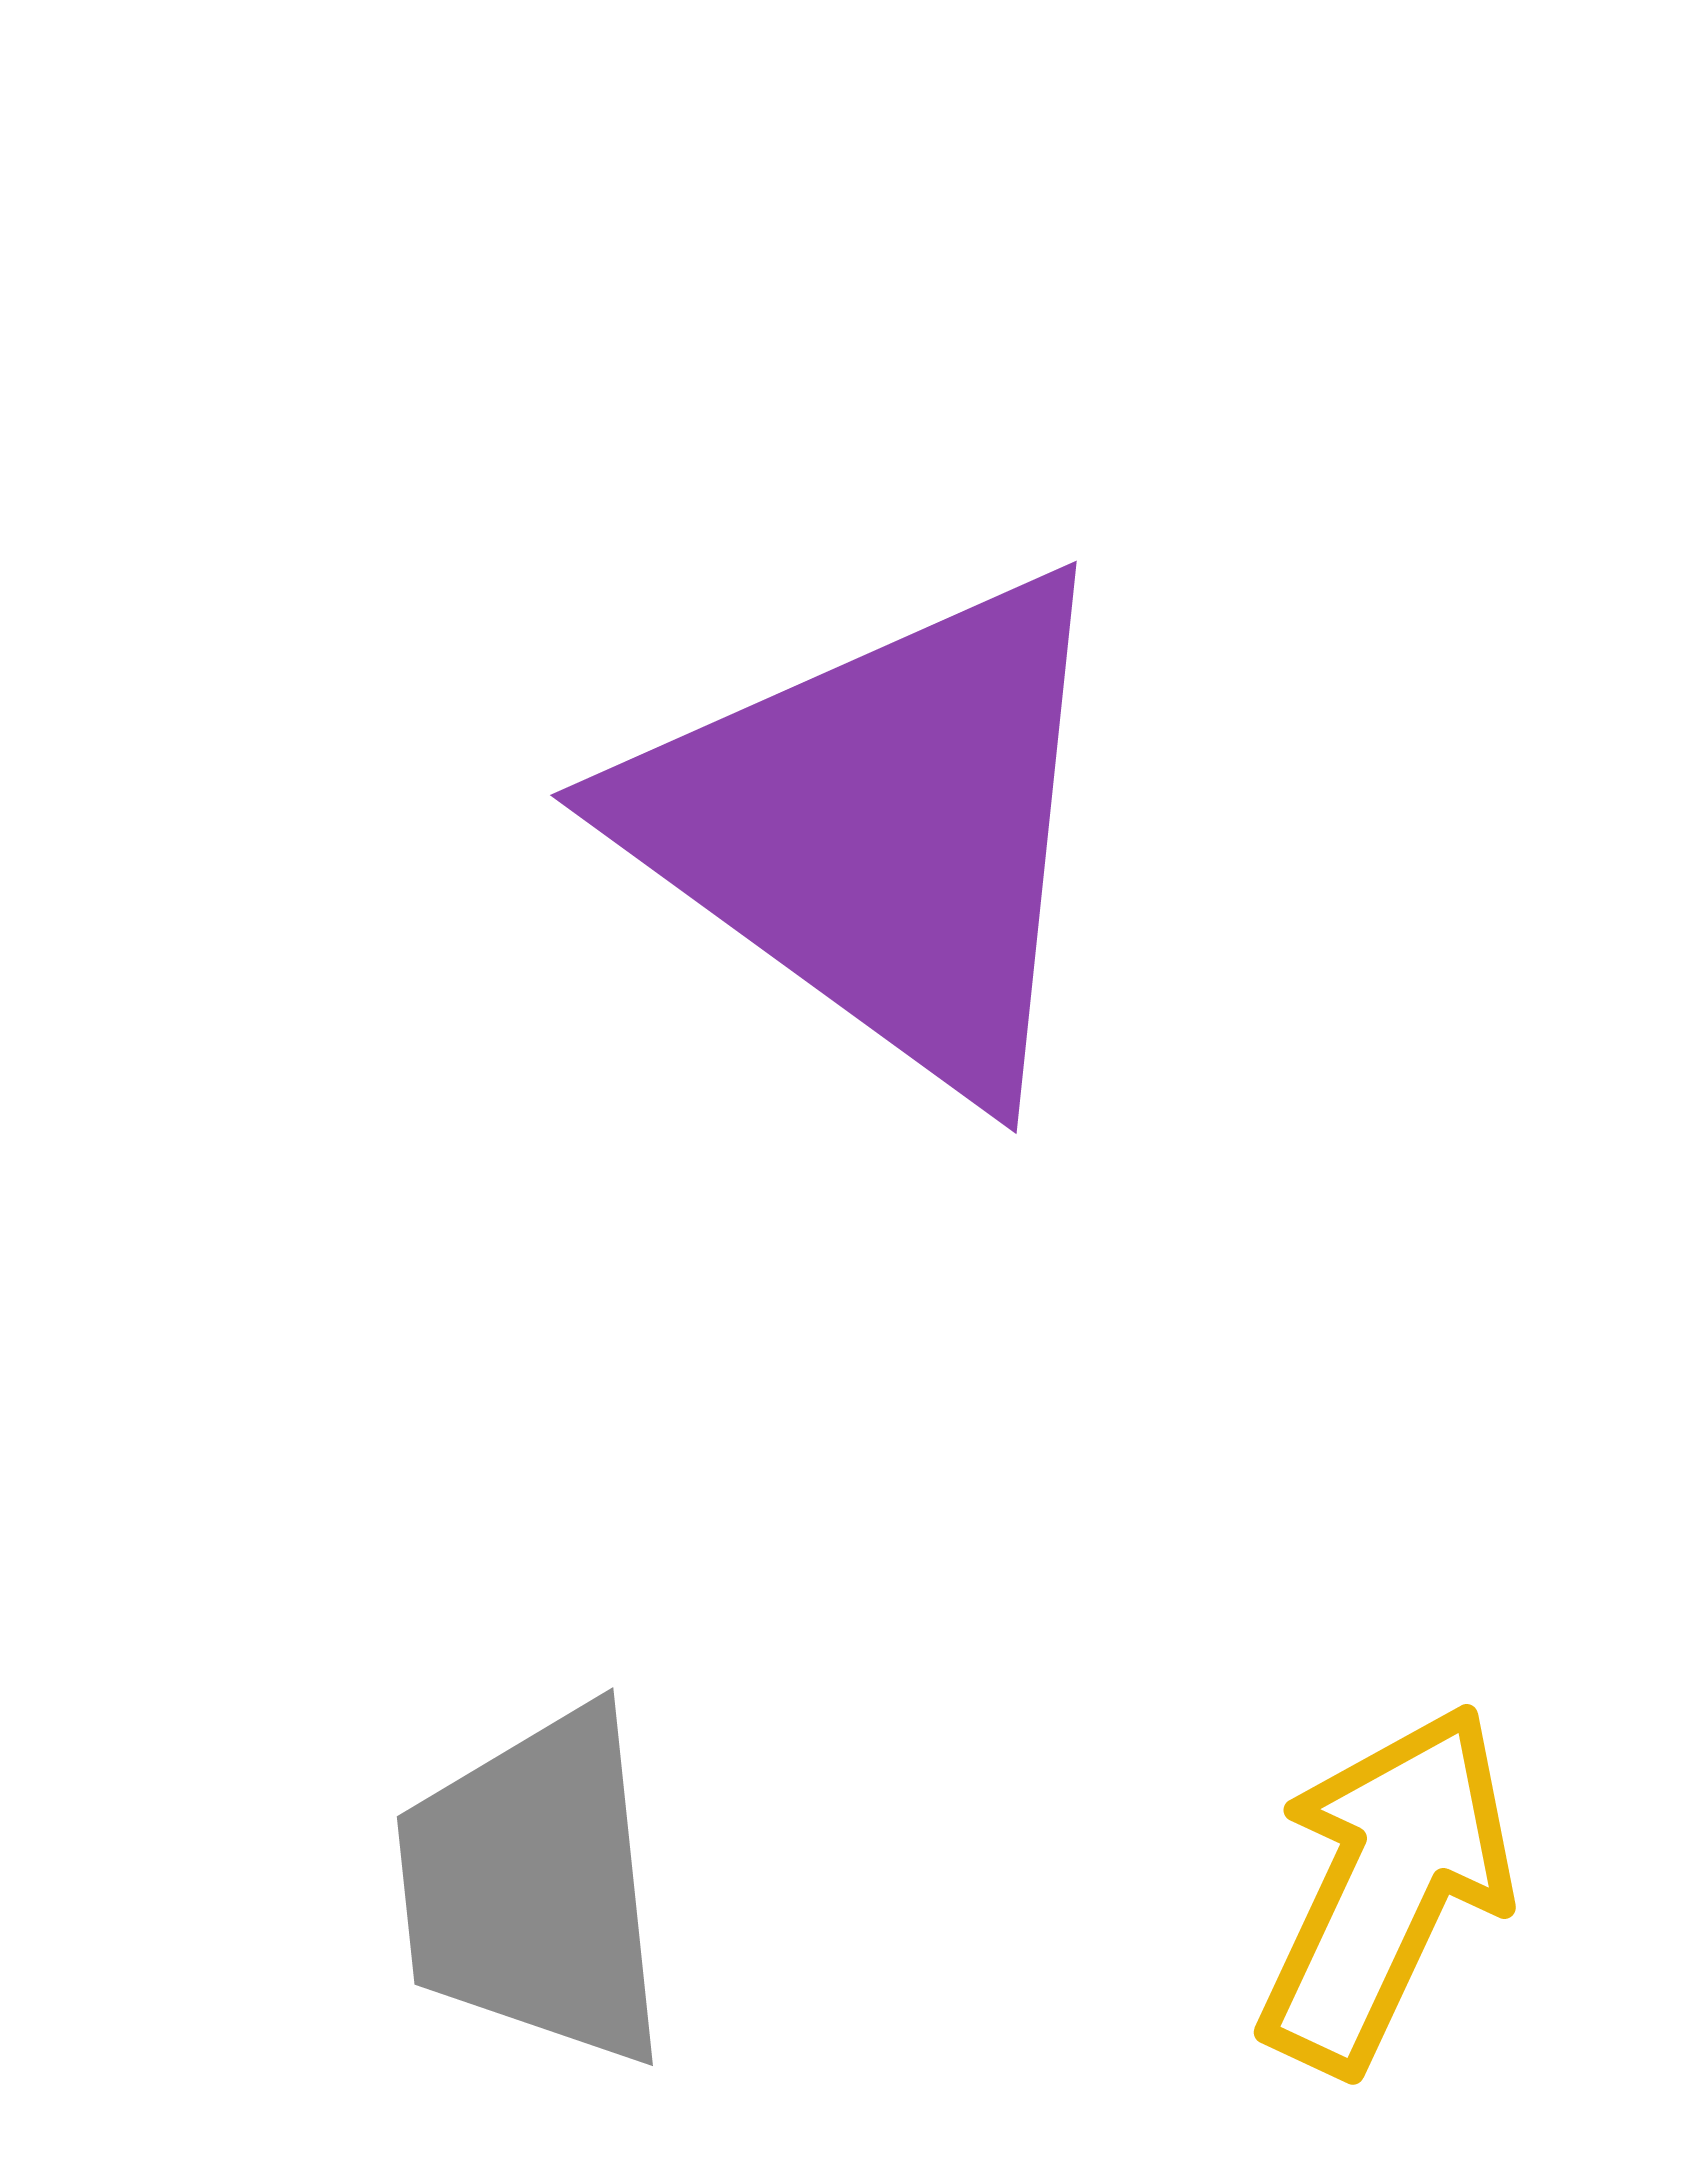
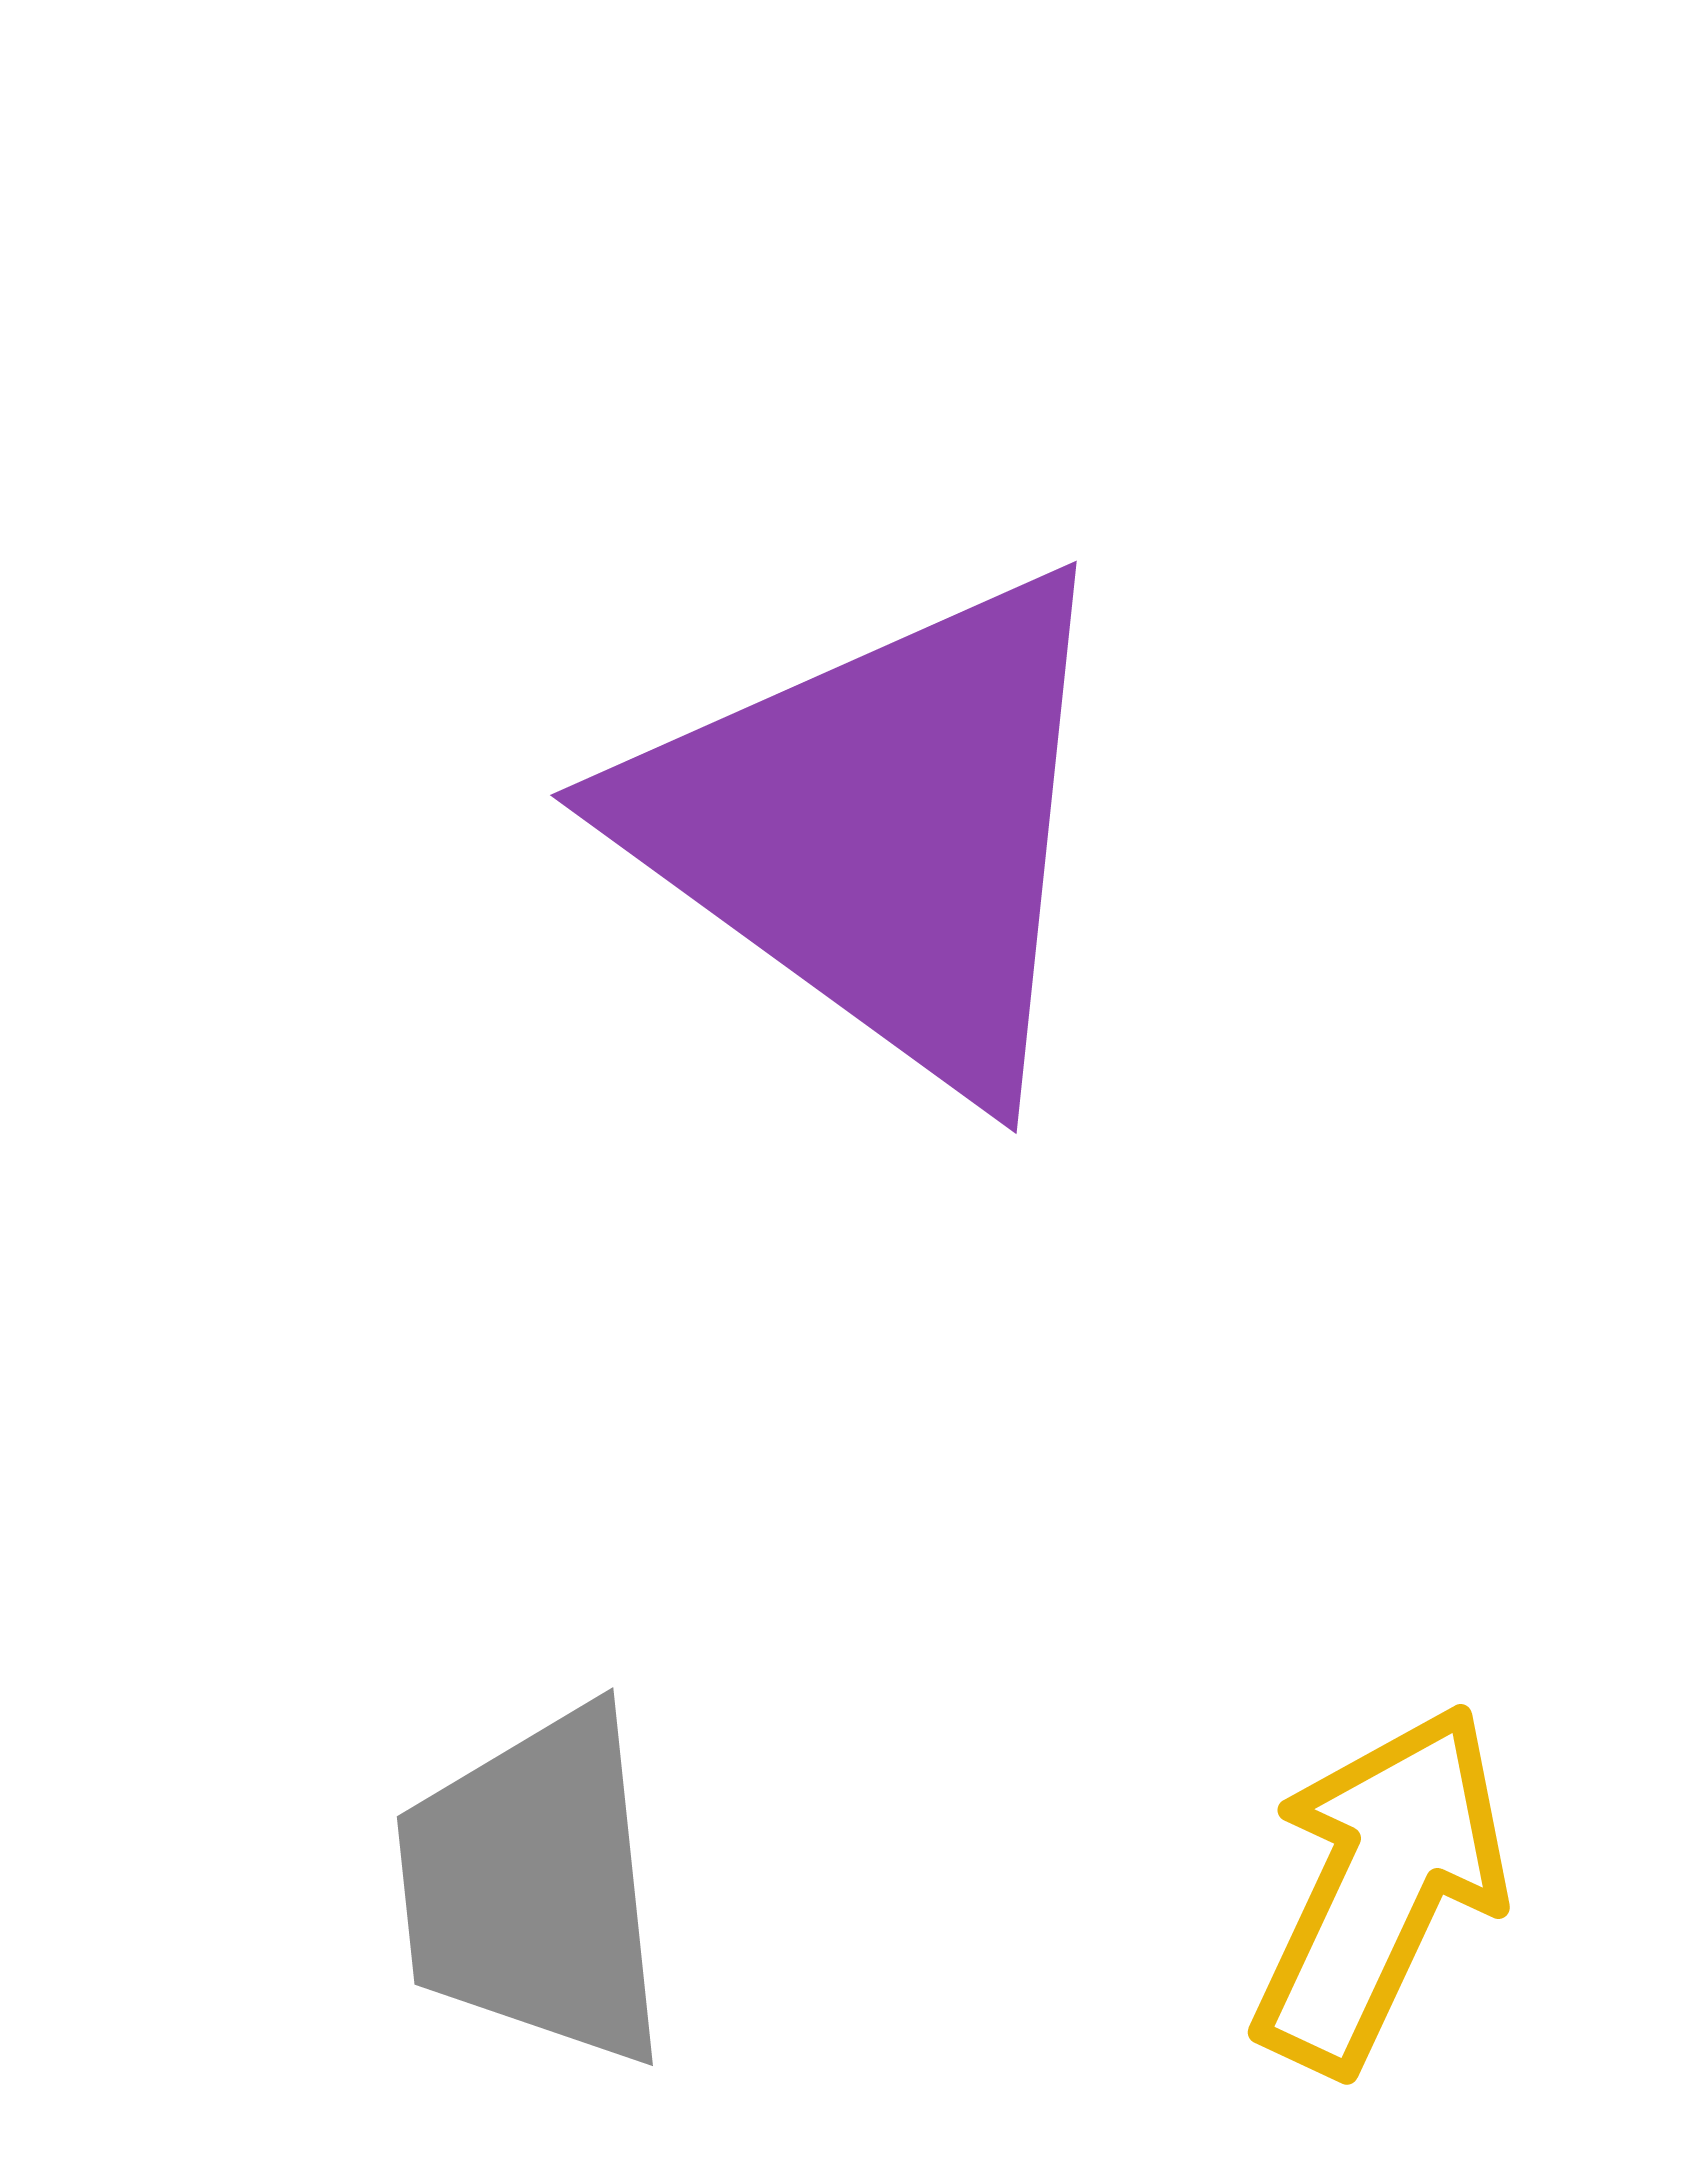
yellow arrow: moved 6 px left
